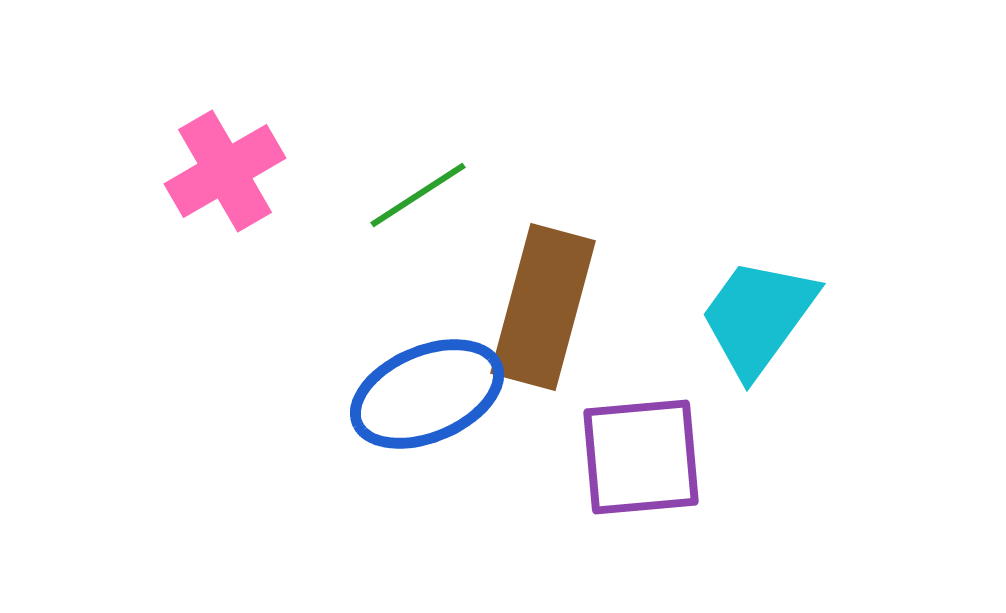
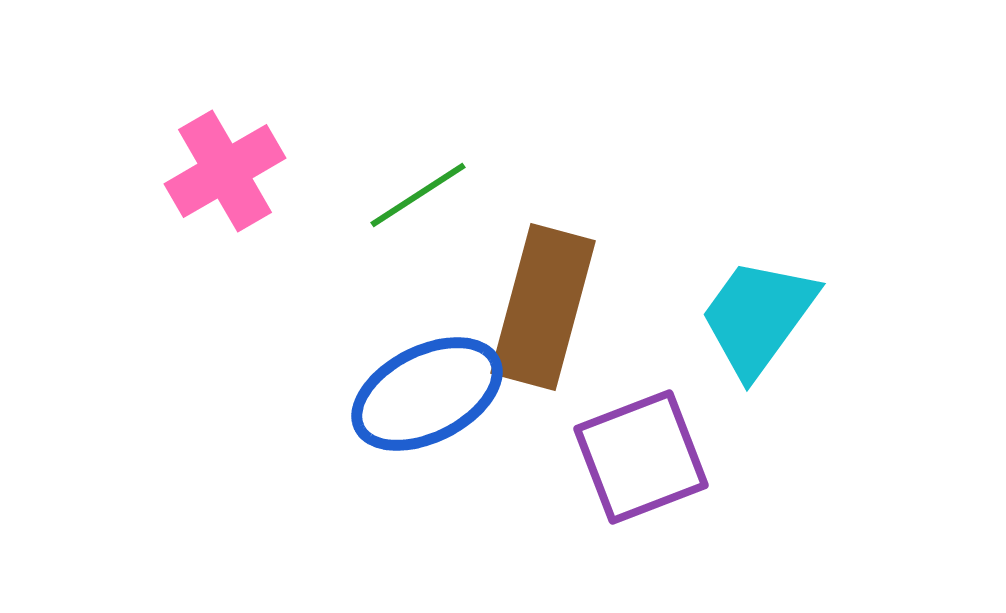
blue ellipse: rotated 4 degrees counterclockwise
purple square: rotated 16 degrees counterclockwise
